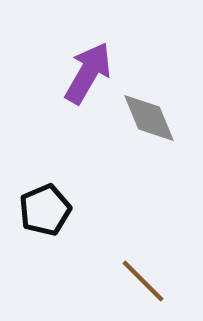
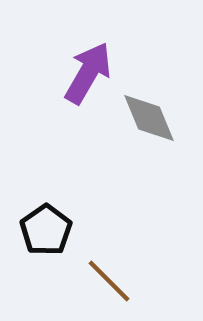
black pentagon: moved 1 px right, 20 px down; rotated 12 degrees counterclockwise
brown line: moved 34 px left
